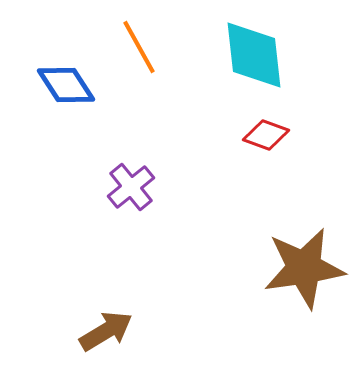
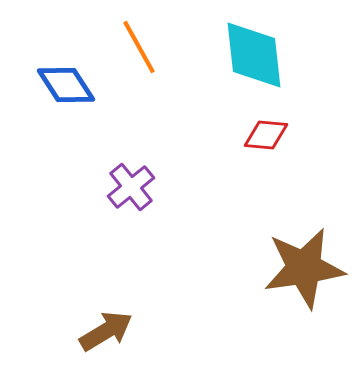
red diamond: rotated 15 degrees counterclockwise
